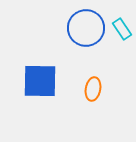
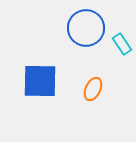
cyan rectangle: moved 15 px down
orange ellipse: rotated 15 degrees clockwise
